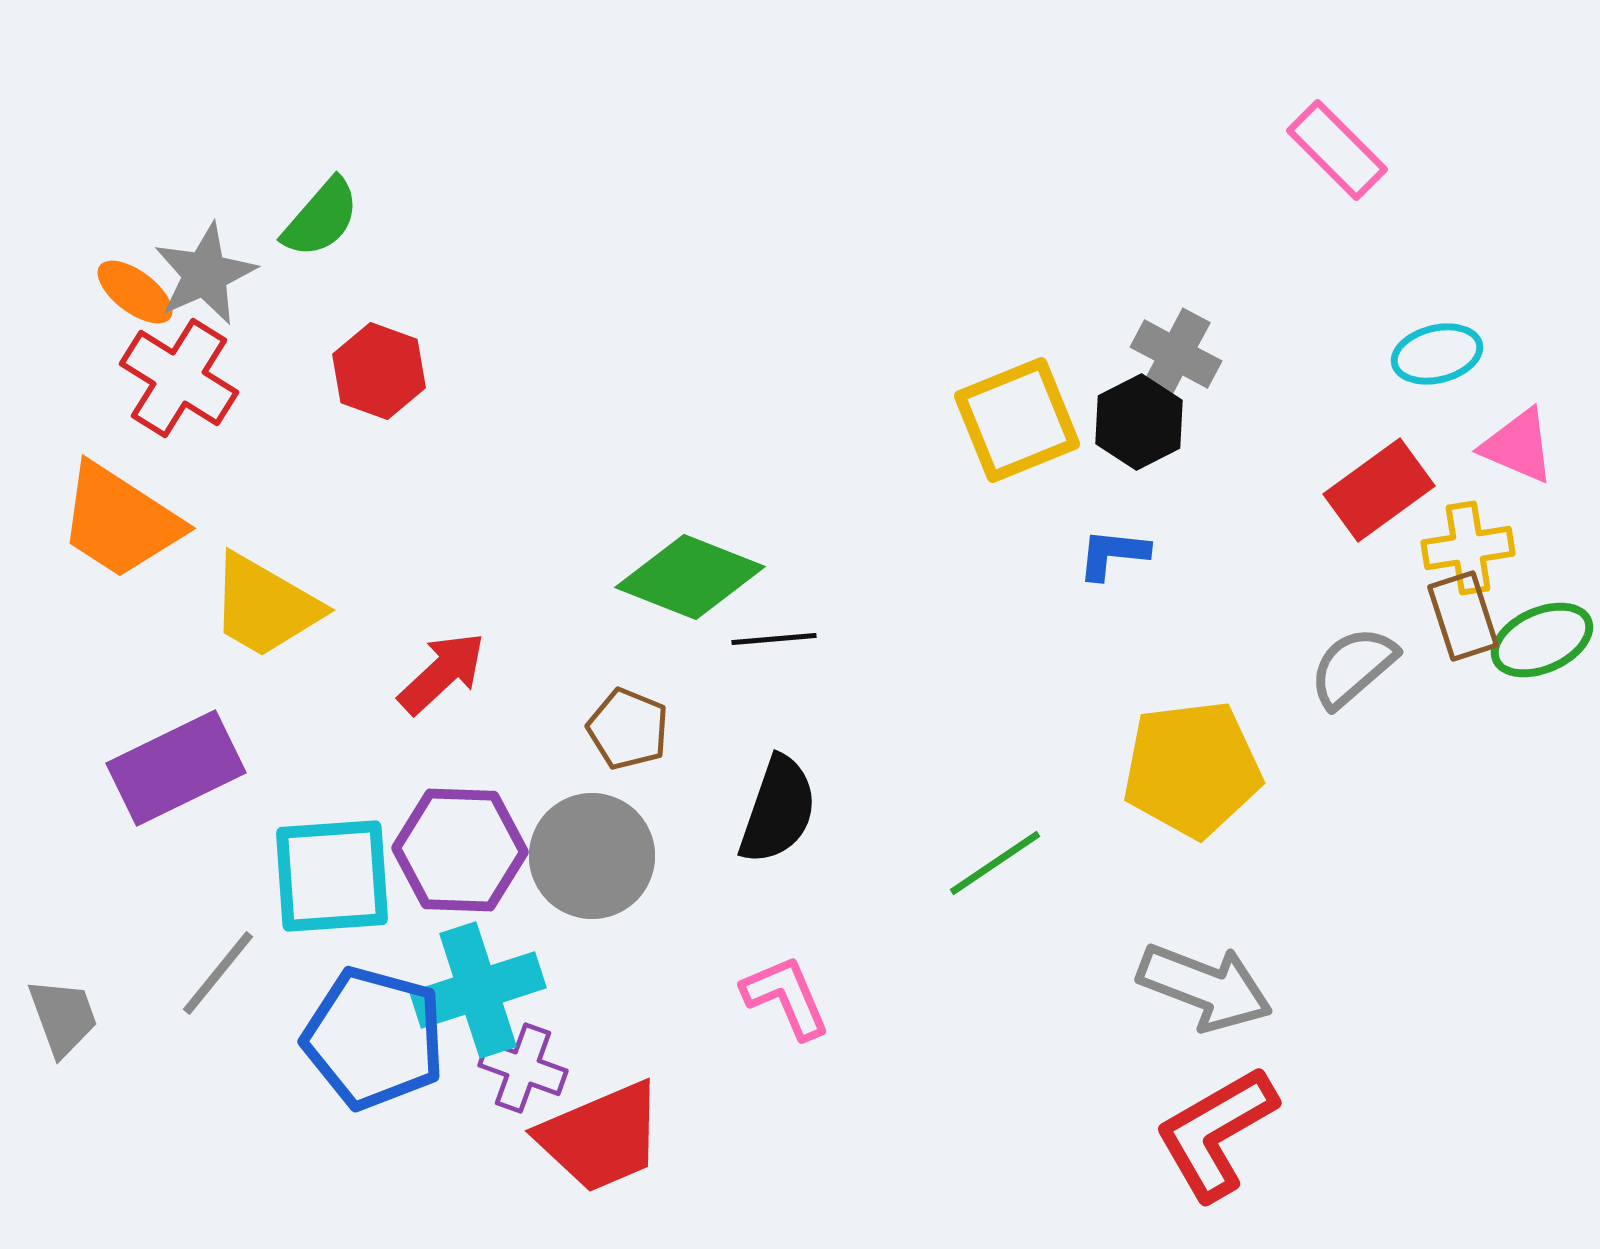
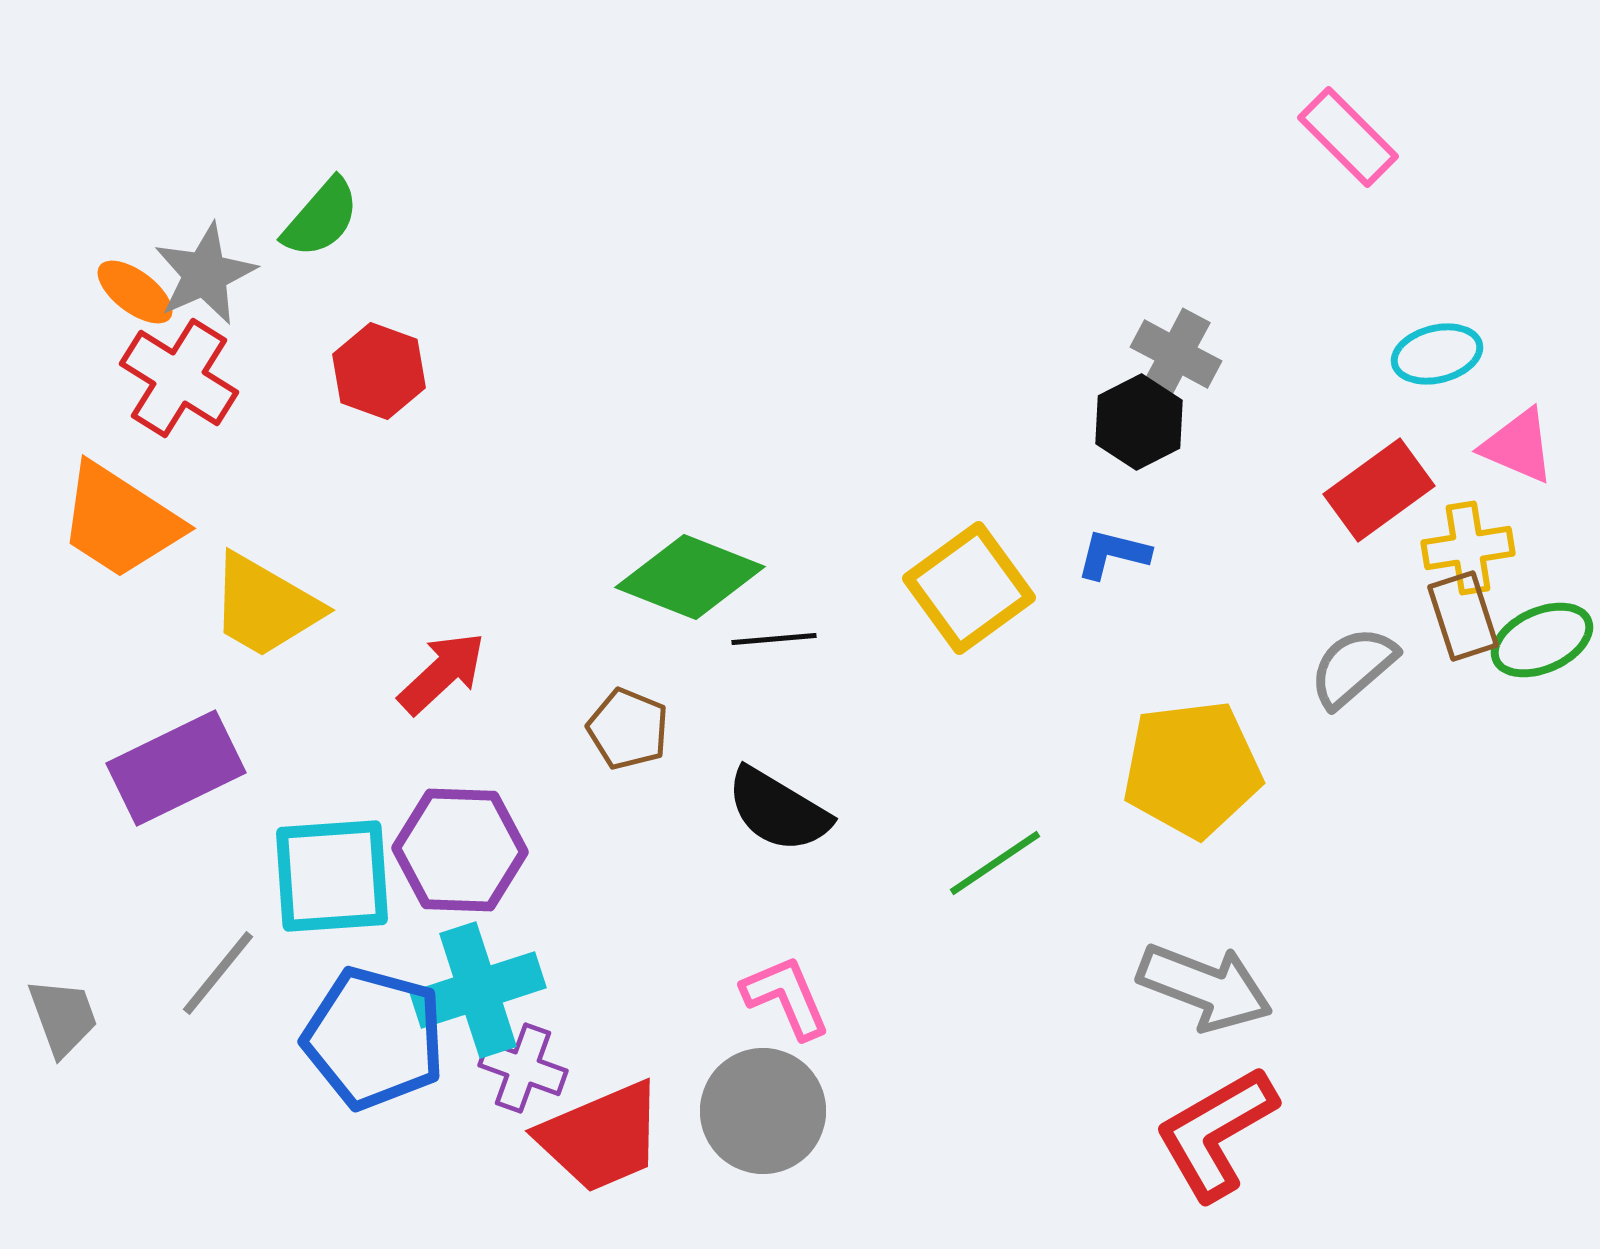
pink rectangle: moved 11 px right, 13 px up
yellow square: moved 48 px left, 168 px down; rotated 14 degrees counterclockwise
blue L-shape: rotated 8 degrees clockwise
black semicircle: rotated 102 degrees clockwise
gray circle: moved 171 px right, 255 px down
